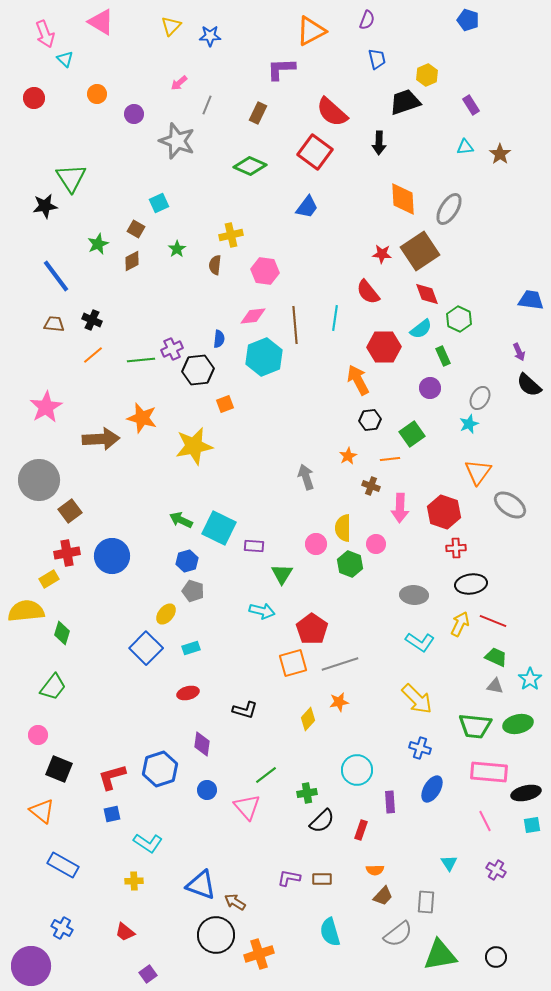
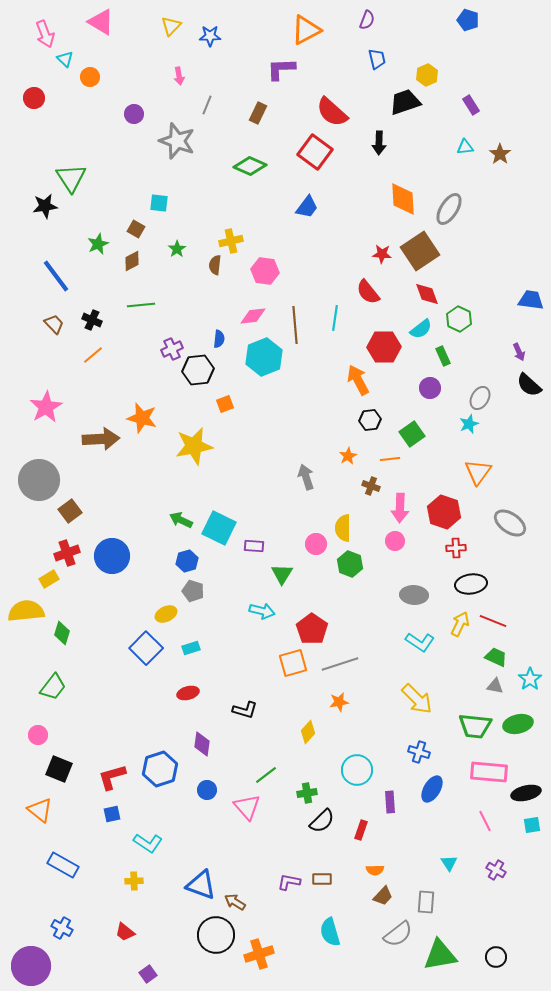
orange triangle at (311, 31): moved 5 px left, 1 px up
pink arrow at (179, 83): moved 7 px up; rotated 60 degrees counterclockwise
orange circle at (97, 94): moved 7 px left, 17 px up
cyan square at (159, 203): rotated 30 degrees clockwise
yellow cross at (231, 235): moved 6 px down
brown trapezoid at (54, 324): rotated 40 degrees clockwise
green line at (141, 360): moved 55 px up
gray ellipse at (510, 505): moved 18 px down
pink circle at (376, 544): moved 19 px right, 3 px up
red cross at (67, 553): rotated 10 degrees counterclockwise
yellow ellipse at (166, 614): rotated 25 degrees clockwise
yellow diamond at (308, 719): moved 13 px down
blue cross at (420, 748): moved 1 px left, 4 px down
orange triangle at (42, 811): moved 2 px left, 1 px up
purple L-shape at (289, 878): moved 4 px down
